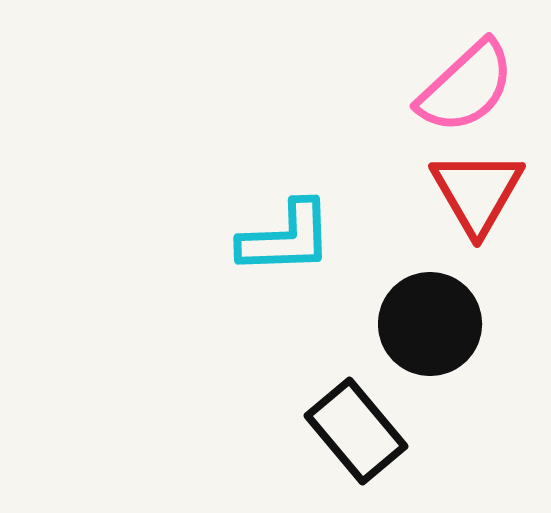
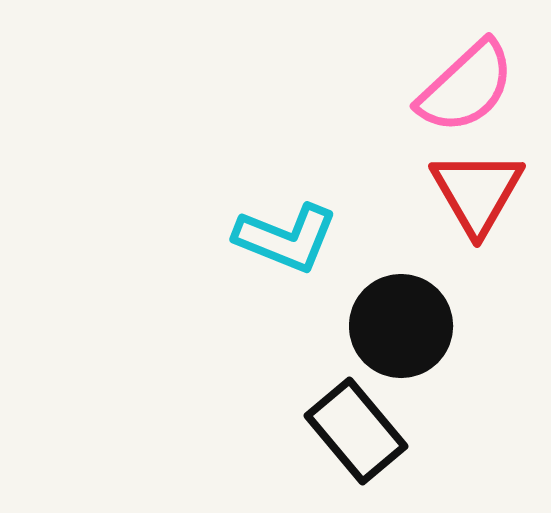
cyan L-shape: rotated 24 degrees clockwise
black circle: moved 29 px left, 2 px down
